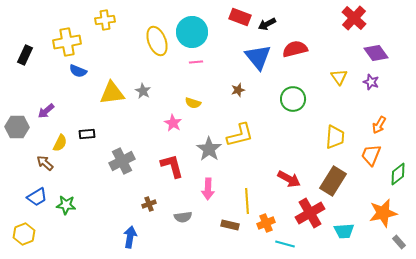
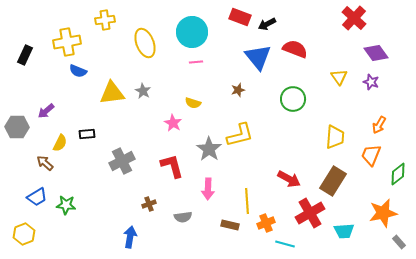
yellow ellipse at (157, 41): moved 12 px left, 2 px down
red semicircle at (295, 49): rotated 35 degrees clockwise
